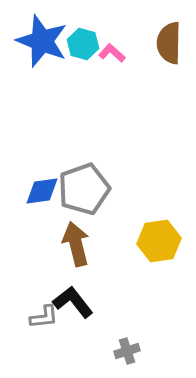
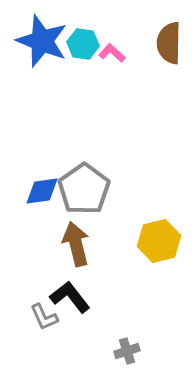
cyan hexagon: rotated 8 degrees counterclockwise
gray pentagon: rotated 15 degrees counterclockwise
yellow hexagon: rotated 6 degrees counterclockwise
black L-shape: moved 3 px left, 5 px up
gray L-shape: rotated 72 degrees clockwise
